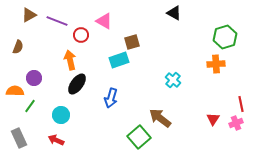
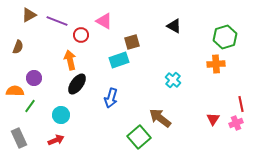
black triangle: moved 13 px down
red arrow: rotated 133 degrees clockwise
